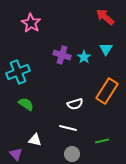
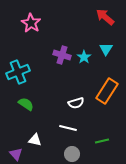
white semicircle: moved 1 px right, 1 px up
